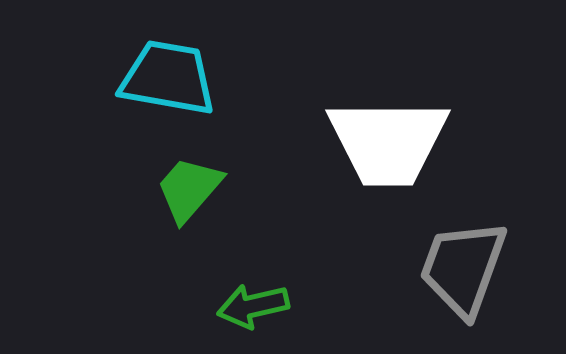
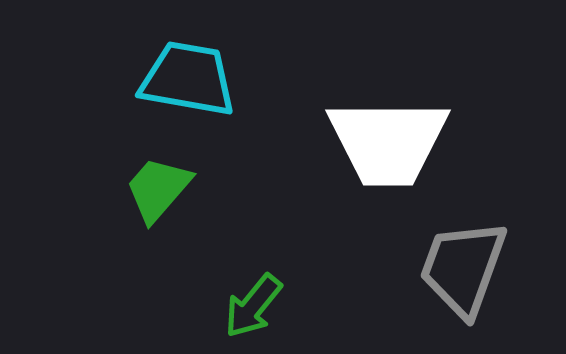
cyan trapezoid: moved 20 px right, 1 px down
green trapezoid: moved 31 px left
green arrow: rotated 38 degrees counterclockwise
